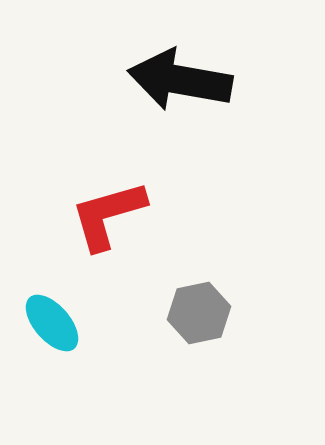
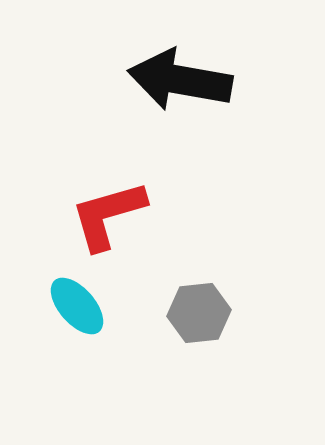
gray hexagon: rotated 6 degrees clockwise
cyan ellipse: moved 25 px right, 17 px up
